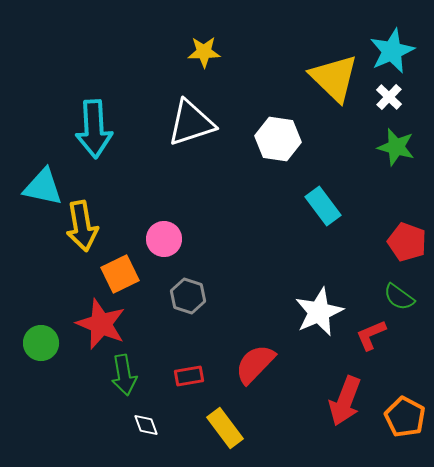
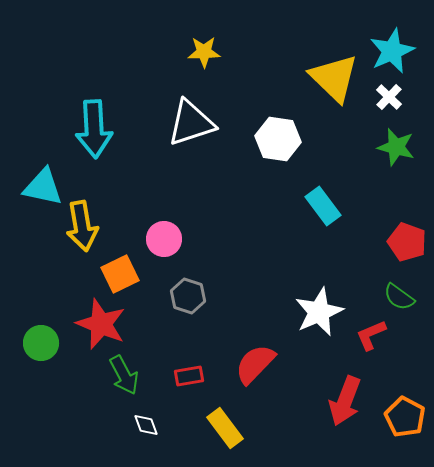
green arrow: rotated 18 degrees counterclockwise
